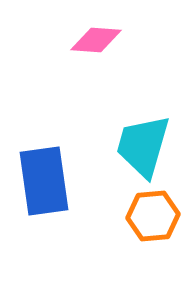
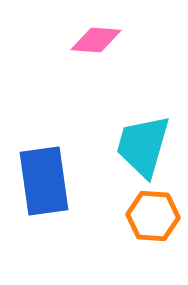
orange hexagon: rotated 9 degrees clockwise
